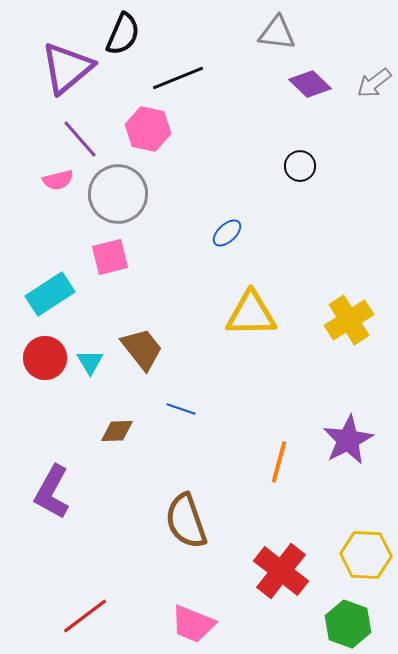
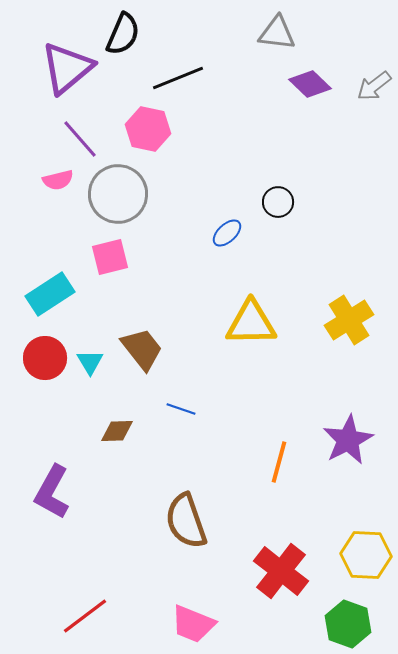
gray arrow: moved 3 px down
black circle: moved 22 px left, 36 px down
yellow triangle: moved 9 px down
